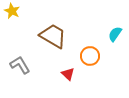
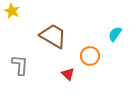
gray L-shape: rotated 35 degrees clockwise
